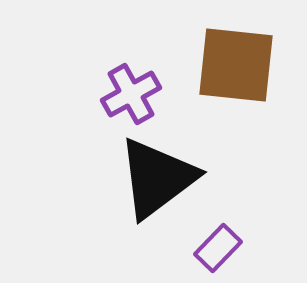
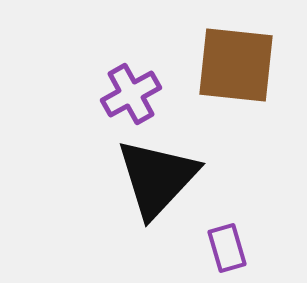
black triangle: rotated 10 degrees counterclockwise
purple rectangle: moved 9 px right; rotated 60 degrees counterclockwise
